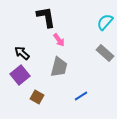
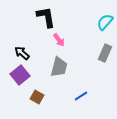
gray rectangle: rotated 72 degrees clockwise
